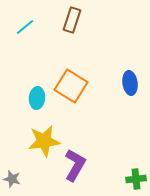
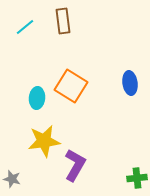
brown rectangle: moved 9 px left, 1 px down; rotated 25 degrees counterclockwise
green cross: moved 1 px right, 1 px up
